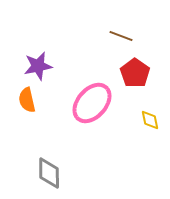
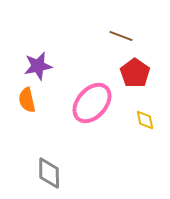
yellow diamond: moved 5 px left
